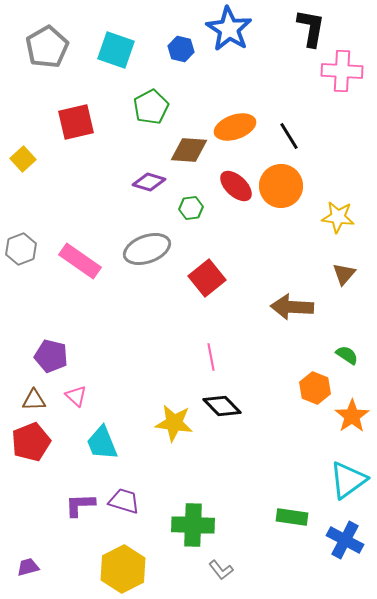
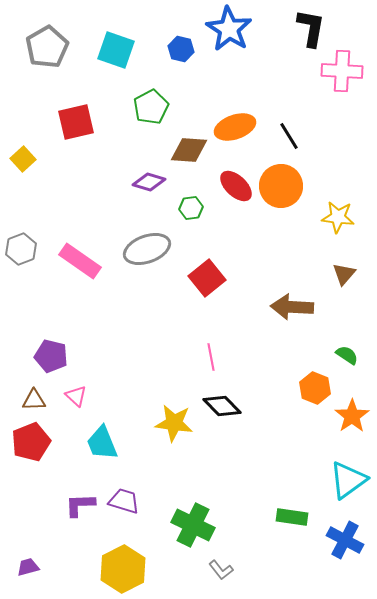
green cross at (193, 525): rotated 24 degrees clockwise
